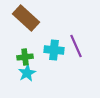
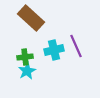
brown rectangle: moved 5 px right
cyan cross: rotated 18 degrees counterclockwise
cyan star: moved 2 px up
